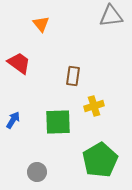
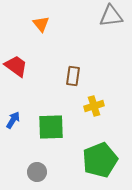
red trapezoid: moved 3 px left, 3 px down
green square: moved 7 px left, 5 px down
green pentagon: rotated 8 degrees clockwise
